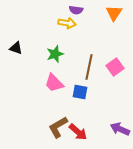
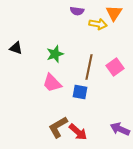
purple semicircle: moved 1 px right, 1 px down
yellow arrow: moved 31 px right, 1 px down
pink trapezoid: moved 2 px left
